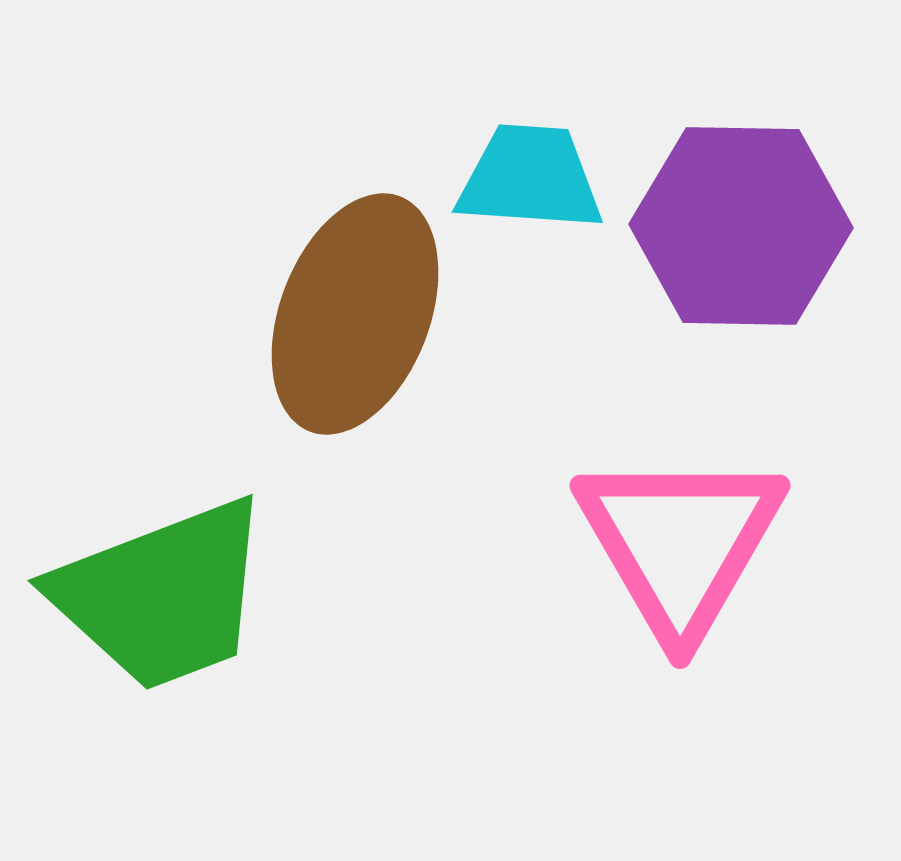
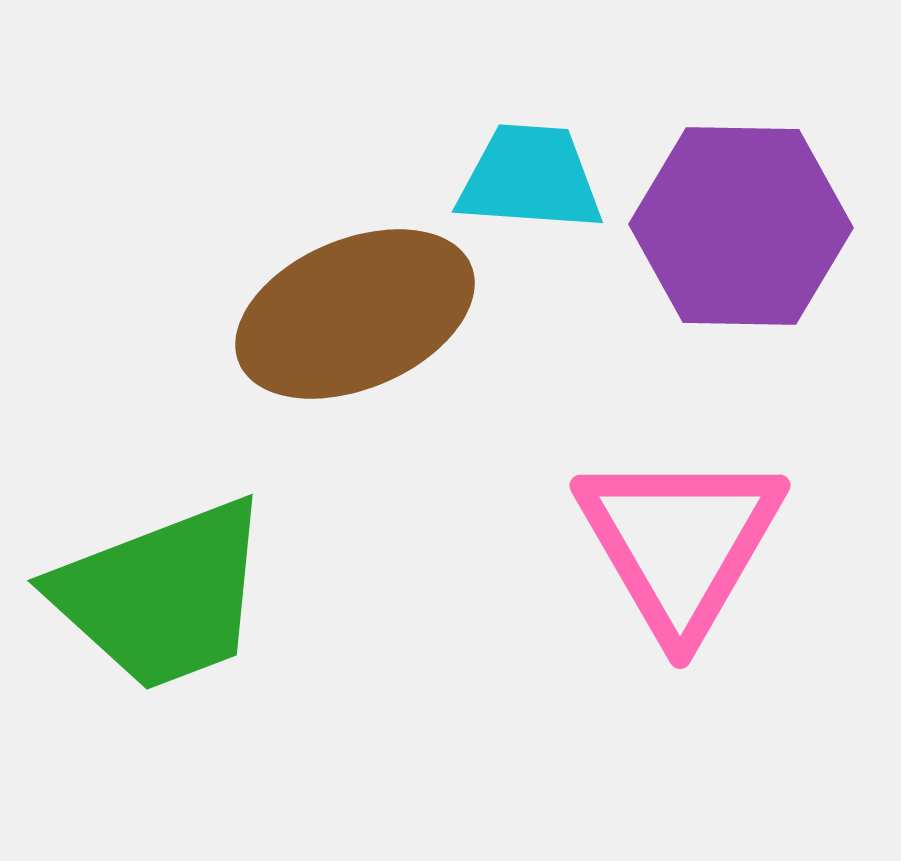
brown ellipse: rotated 46 degrees clockwise
